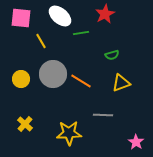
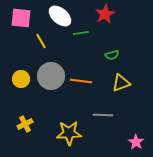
gray circle: moved 2 px left, 2 px down
orange line: rotated 25 degrees counterclockwise
yellow cross: rotated 21 degrees clockwise
